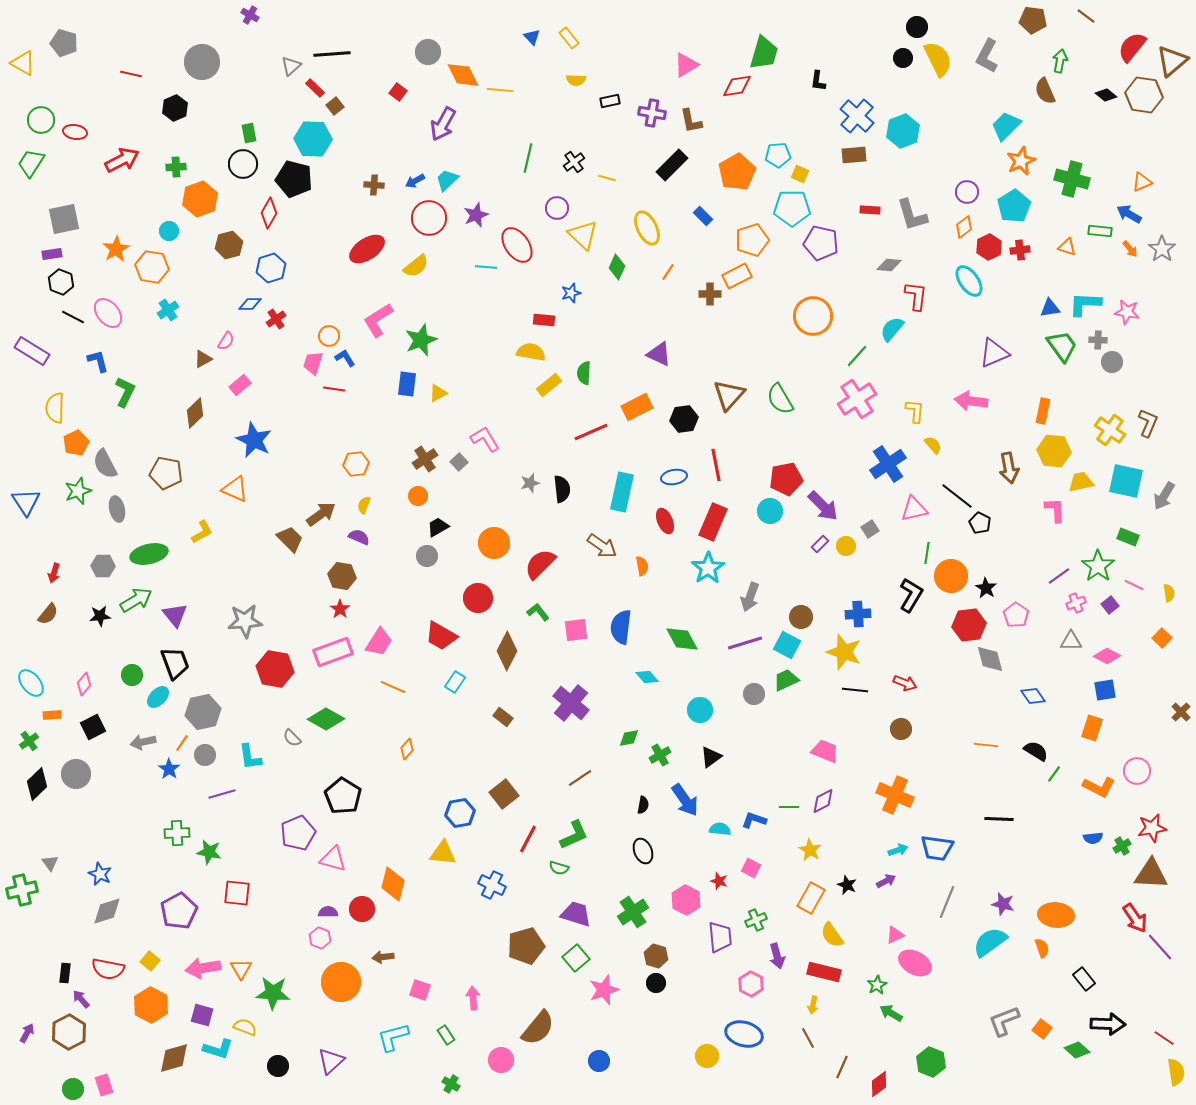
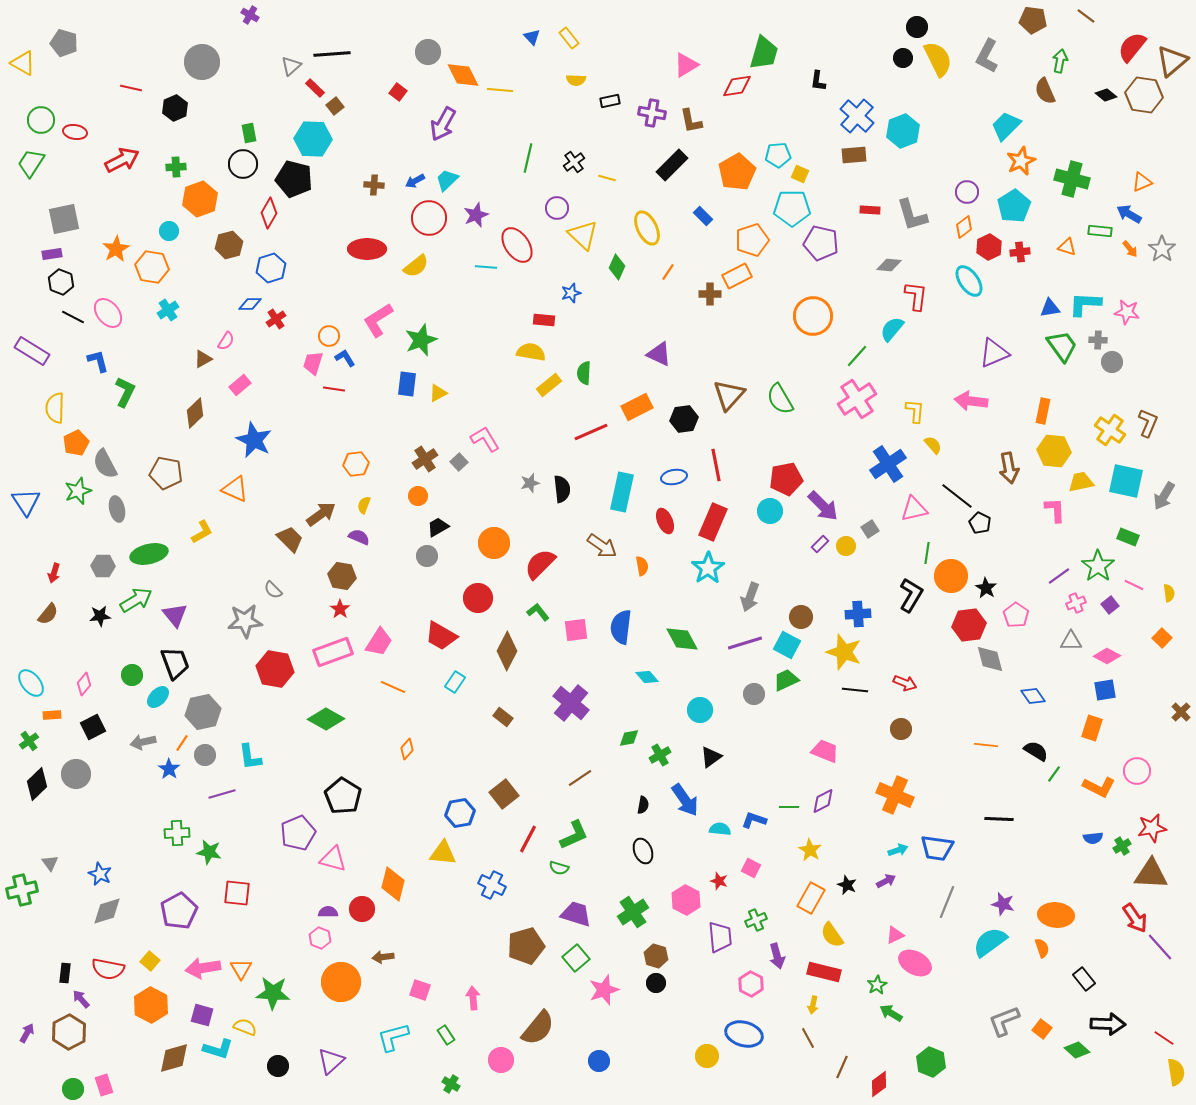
red line at (131, 74): moved 14 px down
red ellipse at (367, 249): rotated 33 degrees clockwise
red cross at (1020, 250): moved 2 px down
gray semicircle at (292, 738): moved 19 px left, 148 px up
